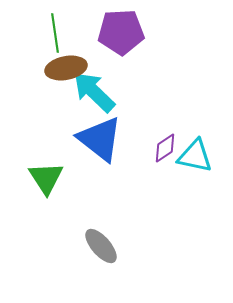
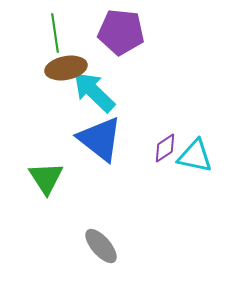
purple pentagon: rotated 9 degrees clockwise
